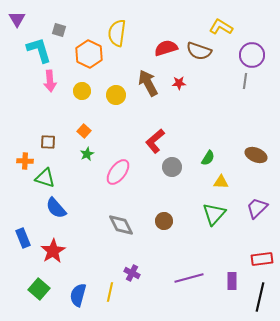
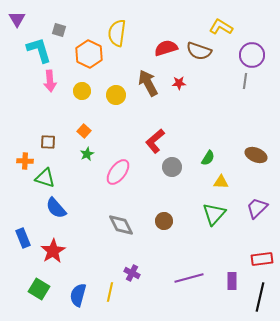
green square at (39, 289): rotated 10 degrees counterclockwise
